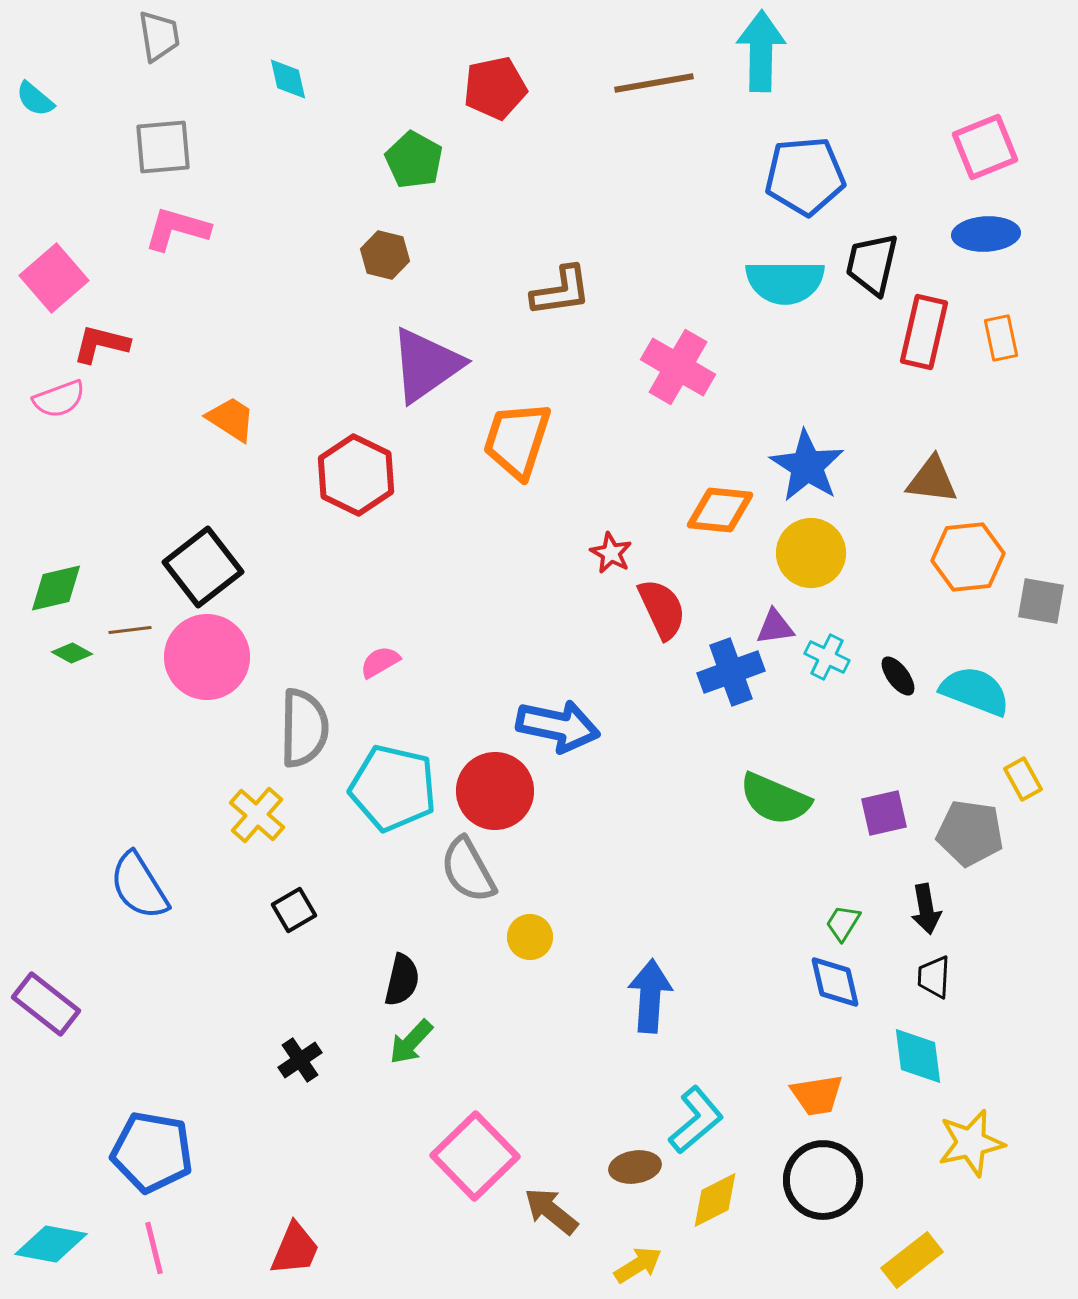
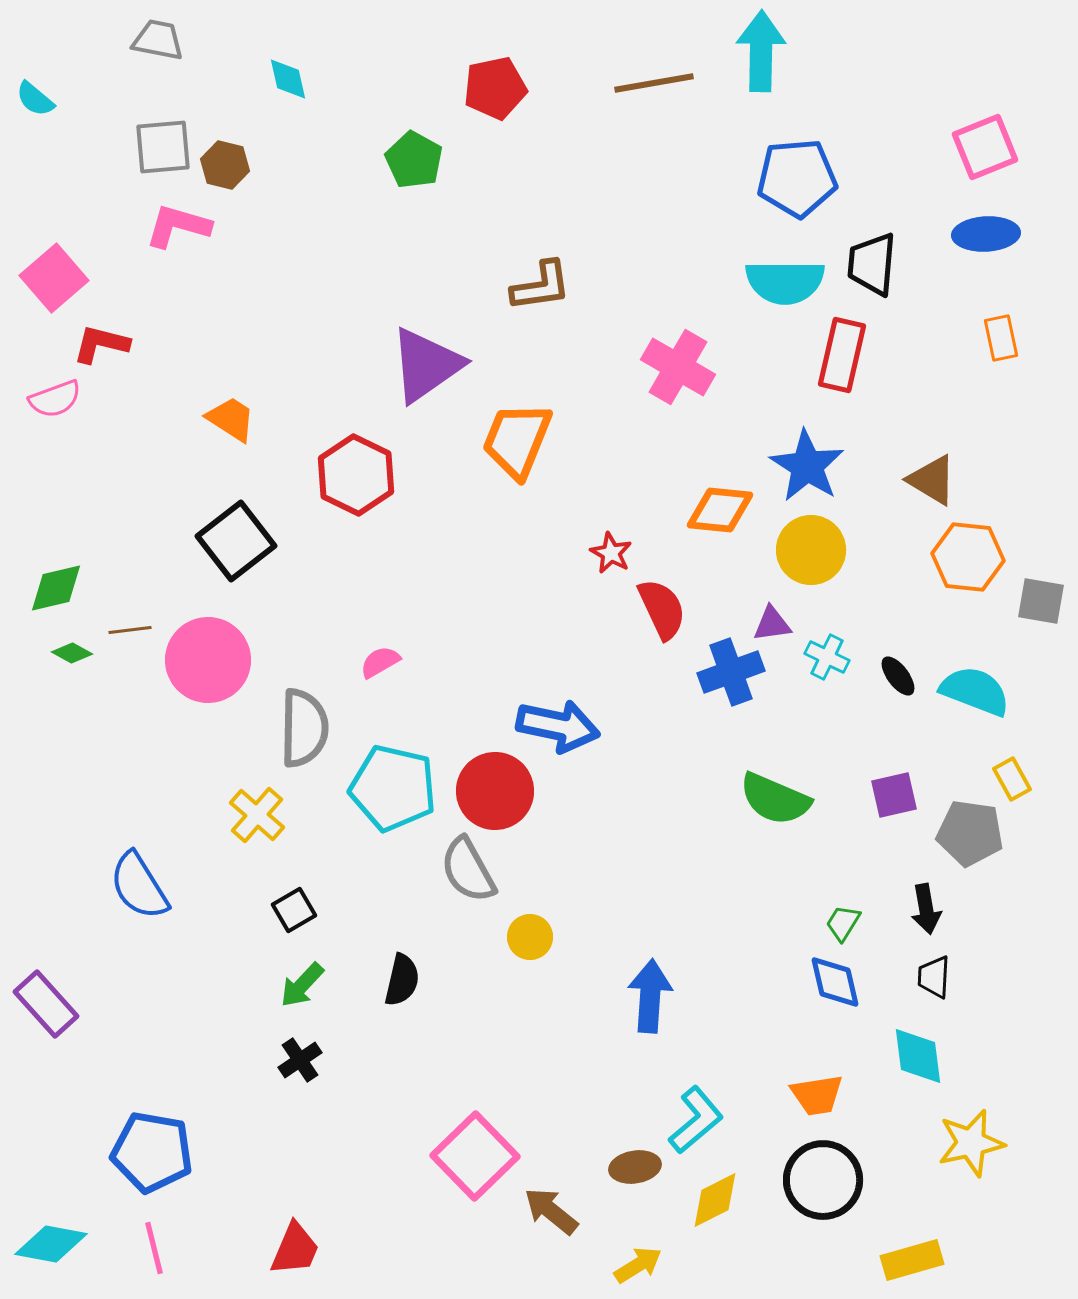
gray trapezoid at (159, 36): moved 1 px left, 4 px down; rotated 70 degrees counterclockwise
blue pentagon at (805, 176): moved 8 px left, 2 px down
pink L-shape at (177, 229): moved 1 px right, 3 px up
brown hexagon at (385, 255): moved 160 px left, 90 px up
black trapezoid at (872, 264): rotated 8 degrees counterclockwise
brown L-shape at (561, 291): moved 20 px left, 5 px up
red rectangle at (924, 332): moved 82 px left, 23 px down
pink semicircle at (59, 399): moved 4 px left
orange trapezoid at (517, 440): rotated 4 degrees clockwise
brown triangle at (932, 480): rotated 24 degrees clockwise
yellow circle at (811, 553): moved 3 px up
orange hexagon at (968, 557): rotated 12 degrees clockwise
black square at (203, 567): moved 33 px right, 26 px up
purple triangle at (775, 627): moved 3 px left, 3 px up
pink circle at (207, 657): moved 1 px right, 3 px down
yellow rectangle at (1023, 779): moved 11 px left
purple square at (884, 813): moved 10 px right, 18 px up
purple rectangle at (46, 1004): rotated 10 degrees clockwise
green arrow at (411, 1042): moved 109 px left, 57 px up
yellow rectangle at (912, 1260): rotated 22 degrees clockwise
